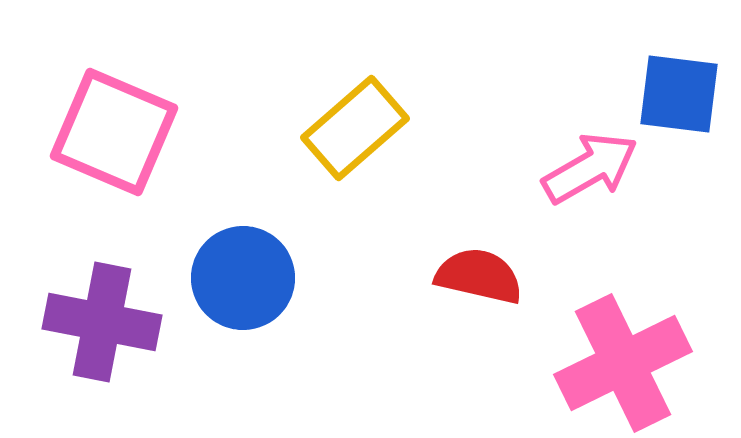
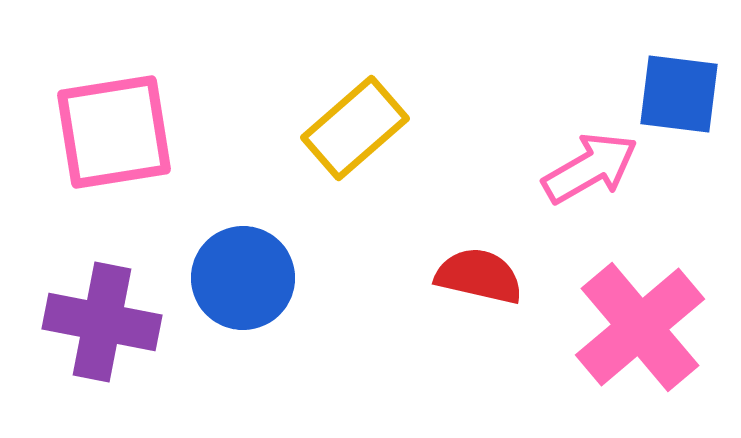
pink square: rotated 32 degrees counterclockwise
pink cross: moved 17 px right, 36 px up; rotated 14 degrees counterclockwise
